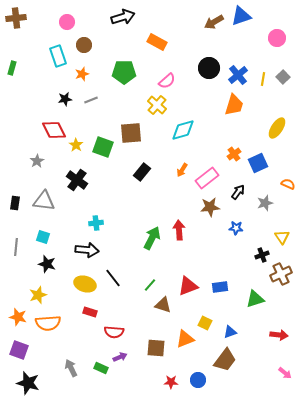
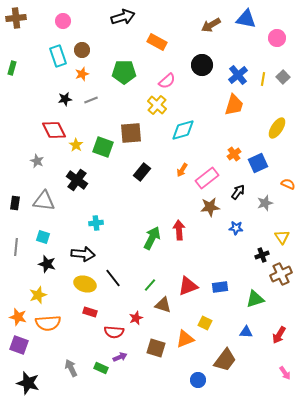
blue triangle at (241, 16): moved 5 px right, 3 px down; rotated 30 degrees clockwise
pink circle at (67, 22): moved 4 px left, 1 px up
brown arrow at (214, 22): moved 3 px left, 3 px down
brown circle at (84, 45): moved 2 px left, 5 px down
black circle at (209, 68): moved 7 px left, 3 px up
gray star at (37, 161): rotated 16 degrees counterclockwise
black arrow at (87, 250): moved 4 px left, 4 px down
blue triangle at (230, 332): moved 16 px right; rotated 24 degrees clockwise
red arrow at (279, 335): rotated 114 degrees clockwise
brown square at (156, 348): rotated 12 degrees clockwise
purple square at (19, 350): moved 5 px up
pink arrow at (285, 373): rotated 16 degrees clockwise
red star at (171, 382): moved 35 px left, 64 px up; rotated 24 degrees counterclockwise
